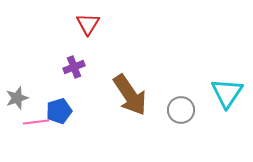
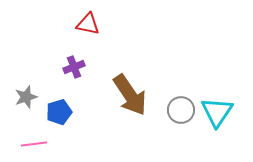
red triangle: rotated 50 degrees counterclockwise
cyan triangle: moved 10 px left, 19 px down
gray star: moved 9 px right, 1 px up
blue pentagon: moved 1 px down
pink line: moved 2 px left, 22 px down
